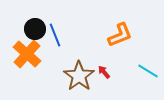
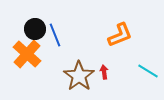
red arrow: rotated 32 degrees clockwise
